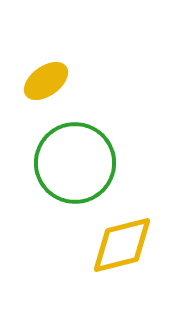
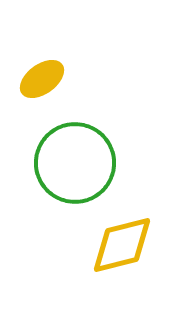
yellow ellipse: moved 4 px left, 2 px up
